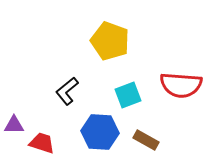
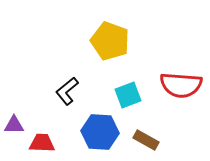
red trapezoid: rotated 16 degrees counterclockwise
